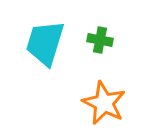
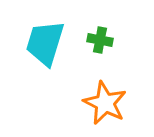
orange star: moved 1 px right
